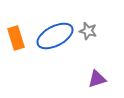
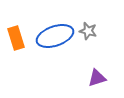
blue ellipse: rotated 9 degrees clockwise
purple triangle: moved 1 px up
